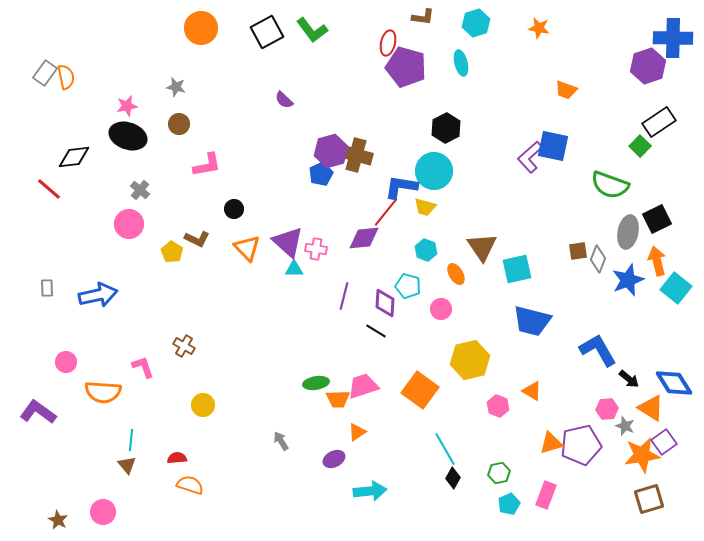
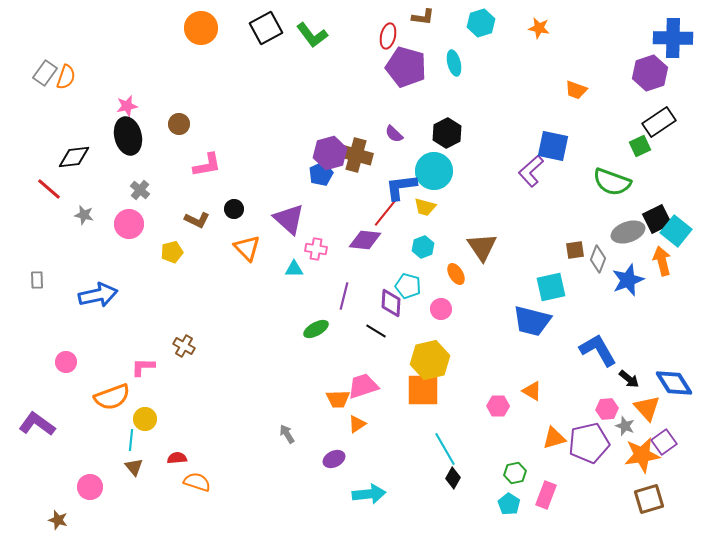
cyan hexagon at (476, 23): moved 5 px right
green L-shape at (312, 30): moved 5 px down
black square at (267, 32): moved 1 px left, 4 px up
red ellipse at (388, 43): moved 7 px up
cyan ellipse at (461, 63): moved 7 px left
purple hexagon at (648, 66): moved 2 px right, 7 px down
orange semicircle at (66, 77): rotated 30 degrees clockwise
gray star at (176, 87): moved 92 px left, 128 px down
orange trapezoid at (566, 90): moved 10 px right
purple semicircle at (284, 100): moved 110 px right, 34 px down
black hexagon at (446, 128): moved 1 px right, 5 px down
black ellipse at (128, 136): rotated 57 degrees clockwise
green square at (640, 146): rotated 20 degrees clockwise
purple hexagon at (331, 151): moved 1 px left, 2 px down
purple L-shape at (530, 157): moved 1 px right, 14 px down
green semicircle at (610, 185): moved 2 px right, 3 px up
blue L-shape at (401, 187): rotated 16 degrees counterclockwise
gray ellipse at (628, 232): rotated 60 degrees clockwise
purple diamond at (364, 238): moved 1 px right, 2 px down; rotated 12 degrees clockwise
brown L-shape at (197, 239): moved 19 px up
purple triangle at (288, 242): moved 1 px right, 23 px up
cyan hexagon at (426, 250): moved 3 px left, 3 px up; rotated 20 degrees clockwise
brown square at (578, 251): moved 3 px left, 1 px up
yellow pentagon at (172, 252): rotated 25 degrees clockwise
orange arrow at (657, 261): moved 5 px right
cyan square at (517, 269): moved 34 px right, 18 px down
gray rectangle at (47, 288): moved 10 px left, 8 px up
cyan square at (676, 288): moved 57 px up
purple diamond at (385, 303): moved 6 px right
yellow hexagon at (470, 360): moved 40 px left
pink L-shape at (143, 367): rotated 70 degrees counterclockwise
green ellipse at (316, 383): moved 54 px up; rotated 20 degrees counterclockwise
orange square at (420, 390): moved 3 px right; rotated 36 degrees counterclockwise
orange semicircle at (103, 392): moved 9 px right, 5 px down; rotated 24 degrees counterclockwise
yellow circle at (203, 405): moved 58 px left, 14 px down
pink hexagon at (498, 406): rotated 20 degrees counterclockwise
orange triangle at (651, 408): moved 4 px left; rotated 16 degrees clockwise
purple L-shape at (38, 412): moved 1 px left, 12 px down
orange triangle at (357, 432): moved 8 px up
gray arrow at (281, 441): moved 6 px right, 7 px up
orange triangle at (551, 443): moved 3 px right, 5 px up
purple pentagon at (581, 445): moved 8 px right, 2 px up
brown triangle at (127, 465): moved 7 px right, 2 px down
green hexagon at (499, 473): moved 16 px right
orange semicircle at (190, 485): moved 7 px right, 3 px up
cyan arrow at (370, 491): moved 1 px left, 3 px down
cyan pentagon at (509, 504): rotated 15 degrees counterclockwise
pink circle at (103, 512): moved 13 px left, 25 px up
brown star at (58, 520): rotated 12 degrees counterclockwise
